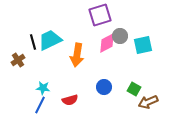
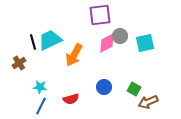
purple square: rotated 10 degrees clockwise
cyan square: moved 2 px right, 2 px up
orange arrow: moved 3 px left; rotated 20 degrees clockwise
brown cross: moved 1 px right, 3 px down
cyan star: moved 3 px left, 1 px up
red semicircle: moved 1 px right, 1 px up
blue line: moved 1 px right, 1 px down
